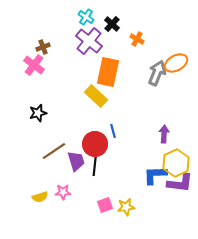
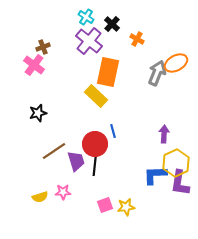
purple L-shape: rotated 92 degrees clockwise
